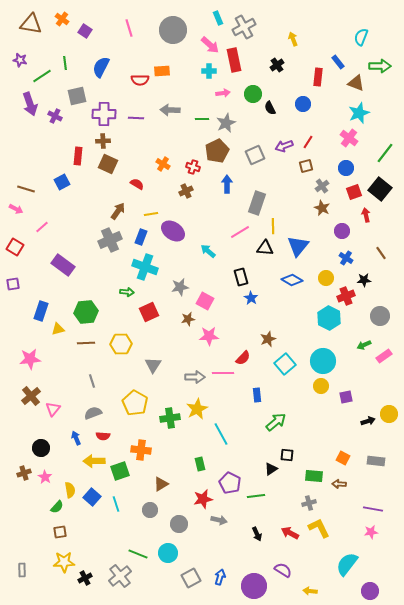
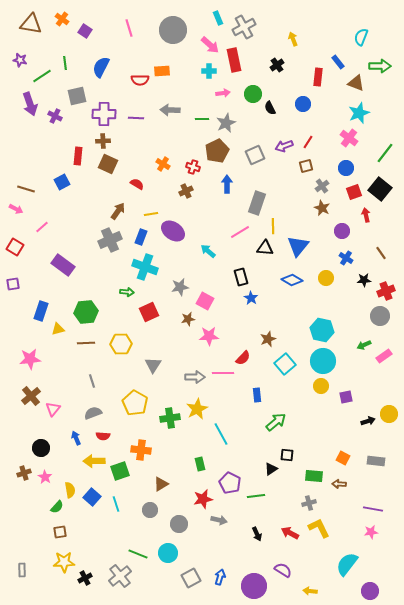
red cross at (346, 296): moved 40 px right, 5 px up
cyan hexagon at (329, 318): moved 7 px left, 12 px down; rotated 15 degrees counterclockwise
